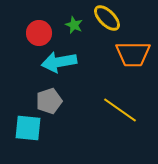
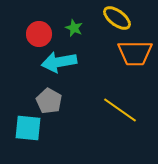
yellow ellipse: moved 10 px right; rotated 8 degrees counterclockwise
green star: moved 3 px down
red circle: moved 1 px down
orange trapezoid: moved 2 px right, 1 px up
gray pentagon: rotated 25 degrees counterclockwise
